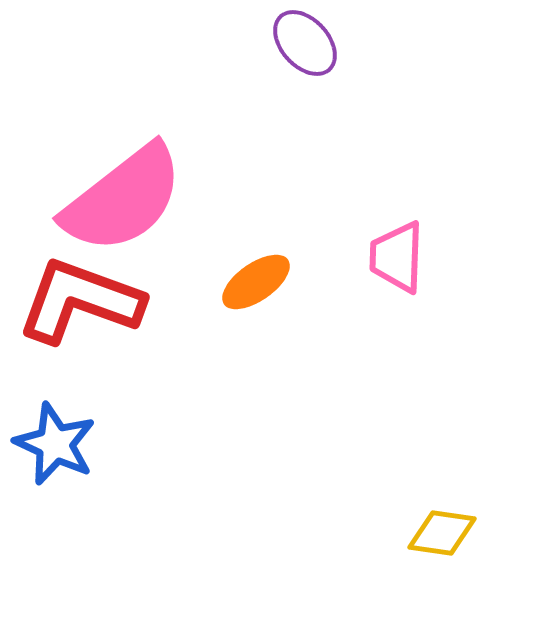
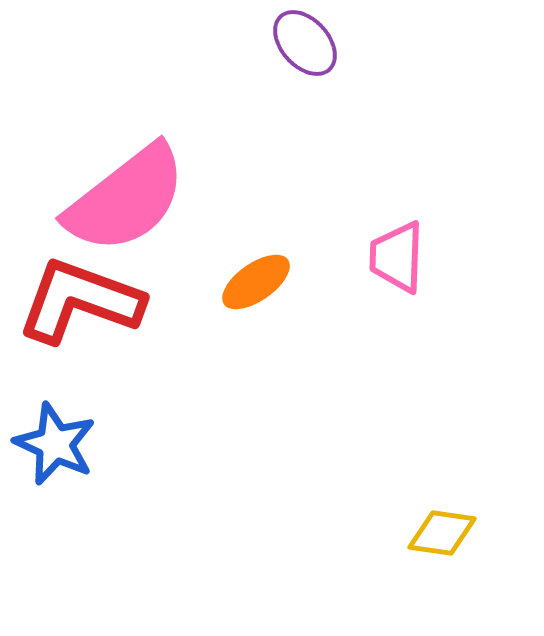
pink semicircle: moved 3 px right
